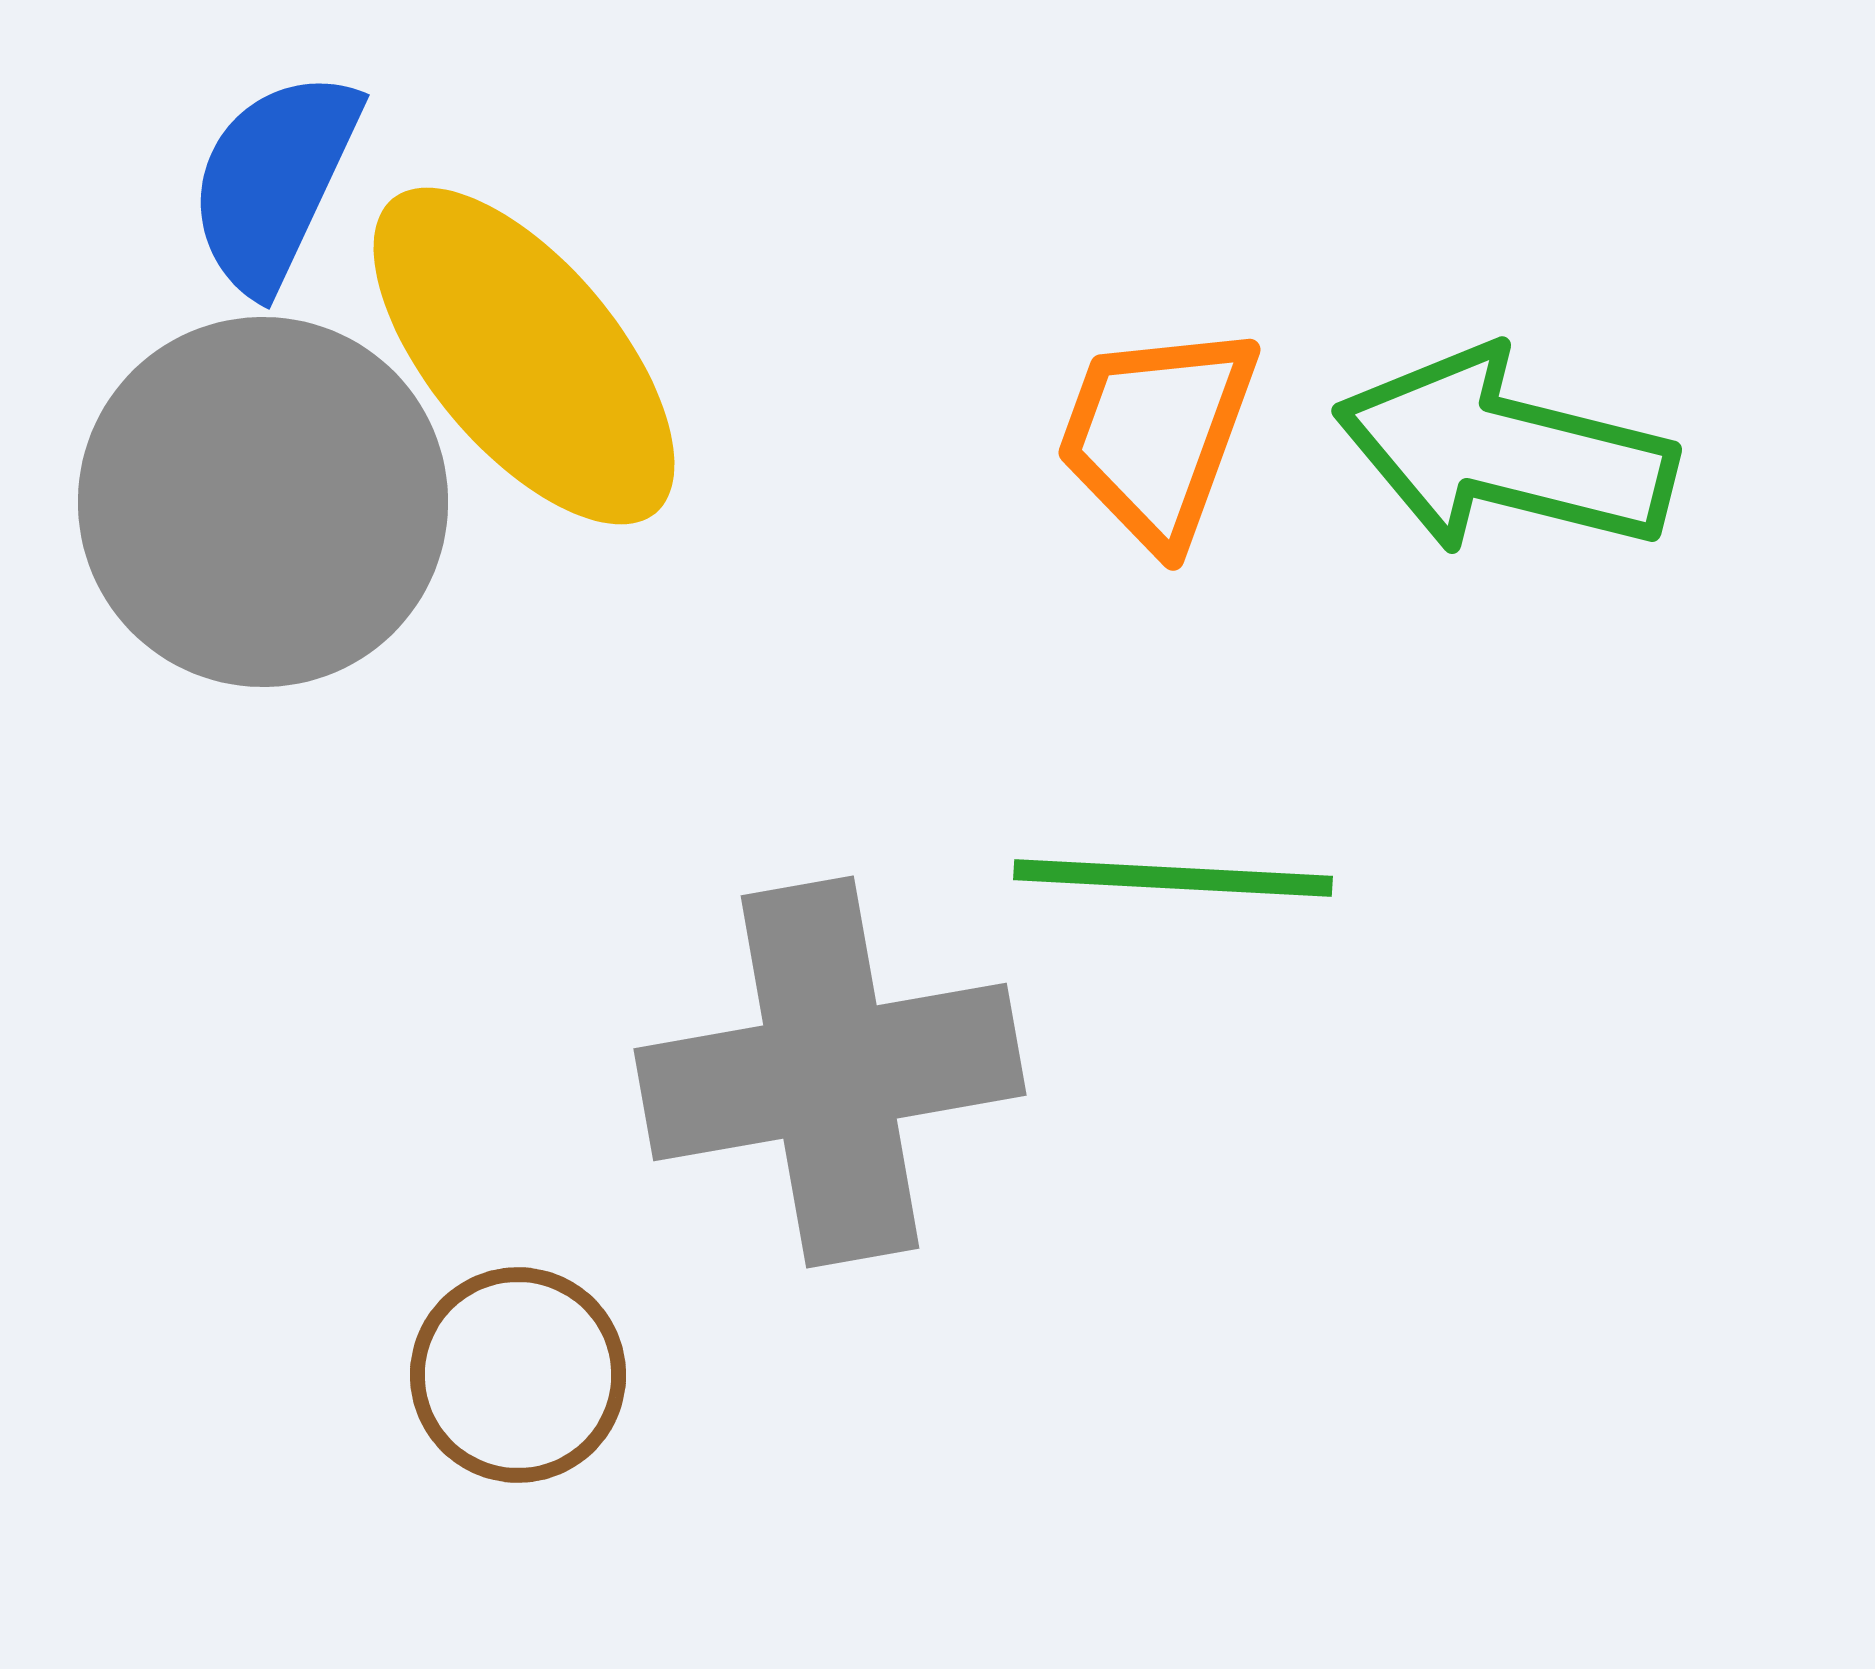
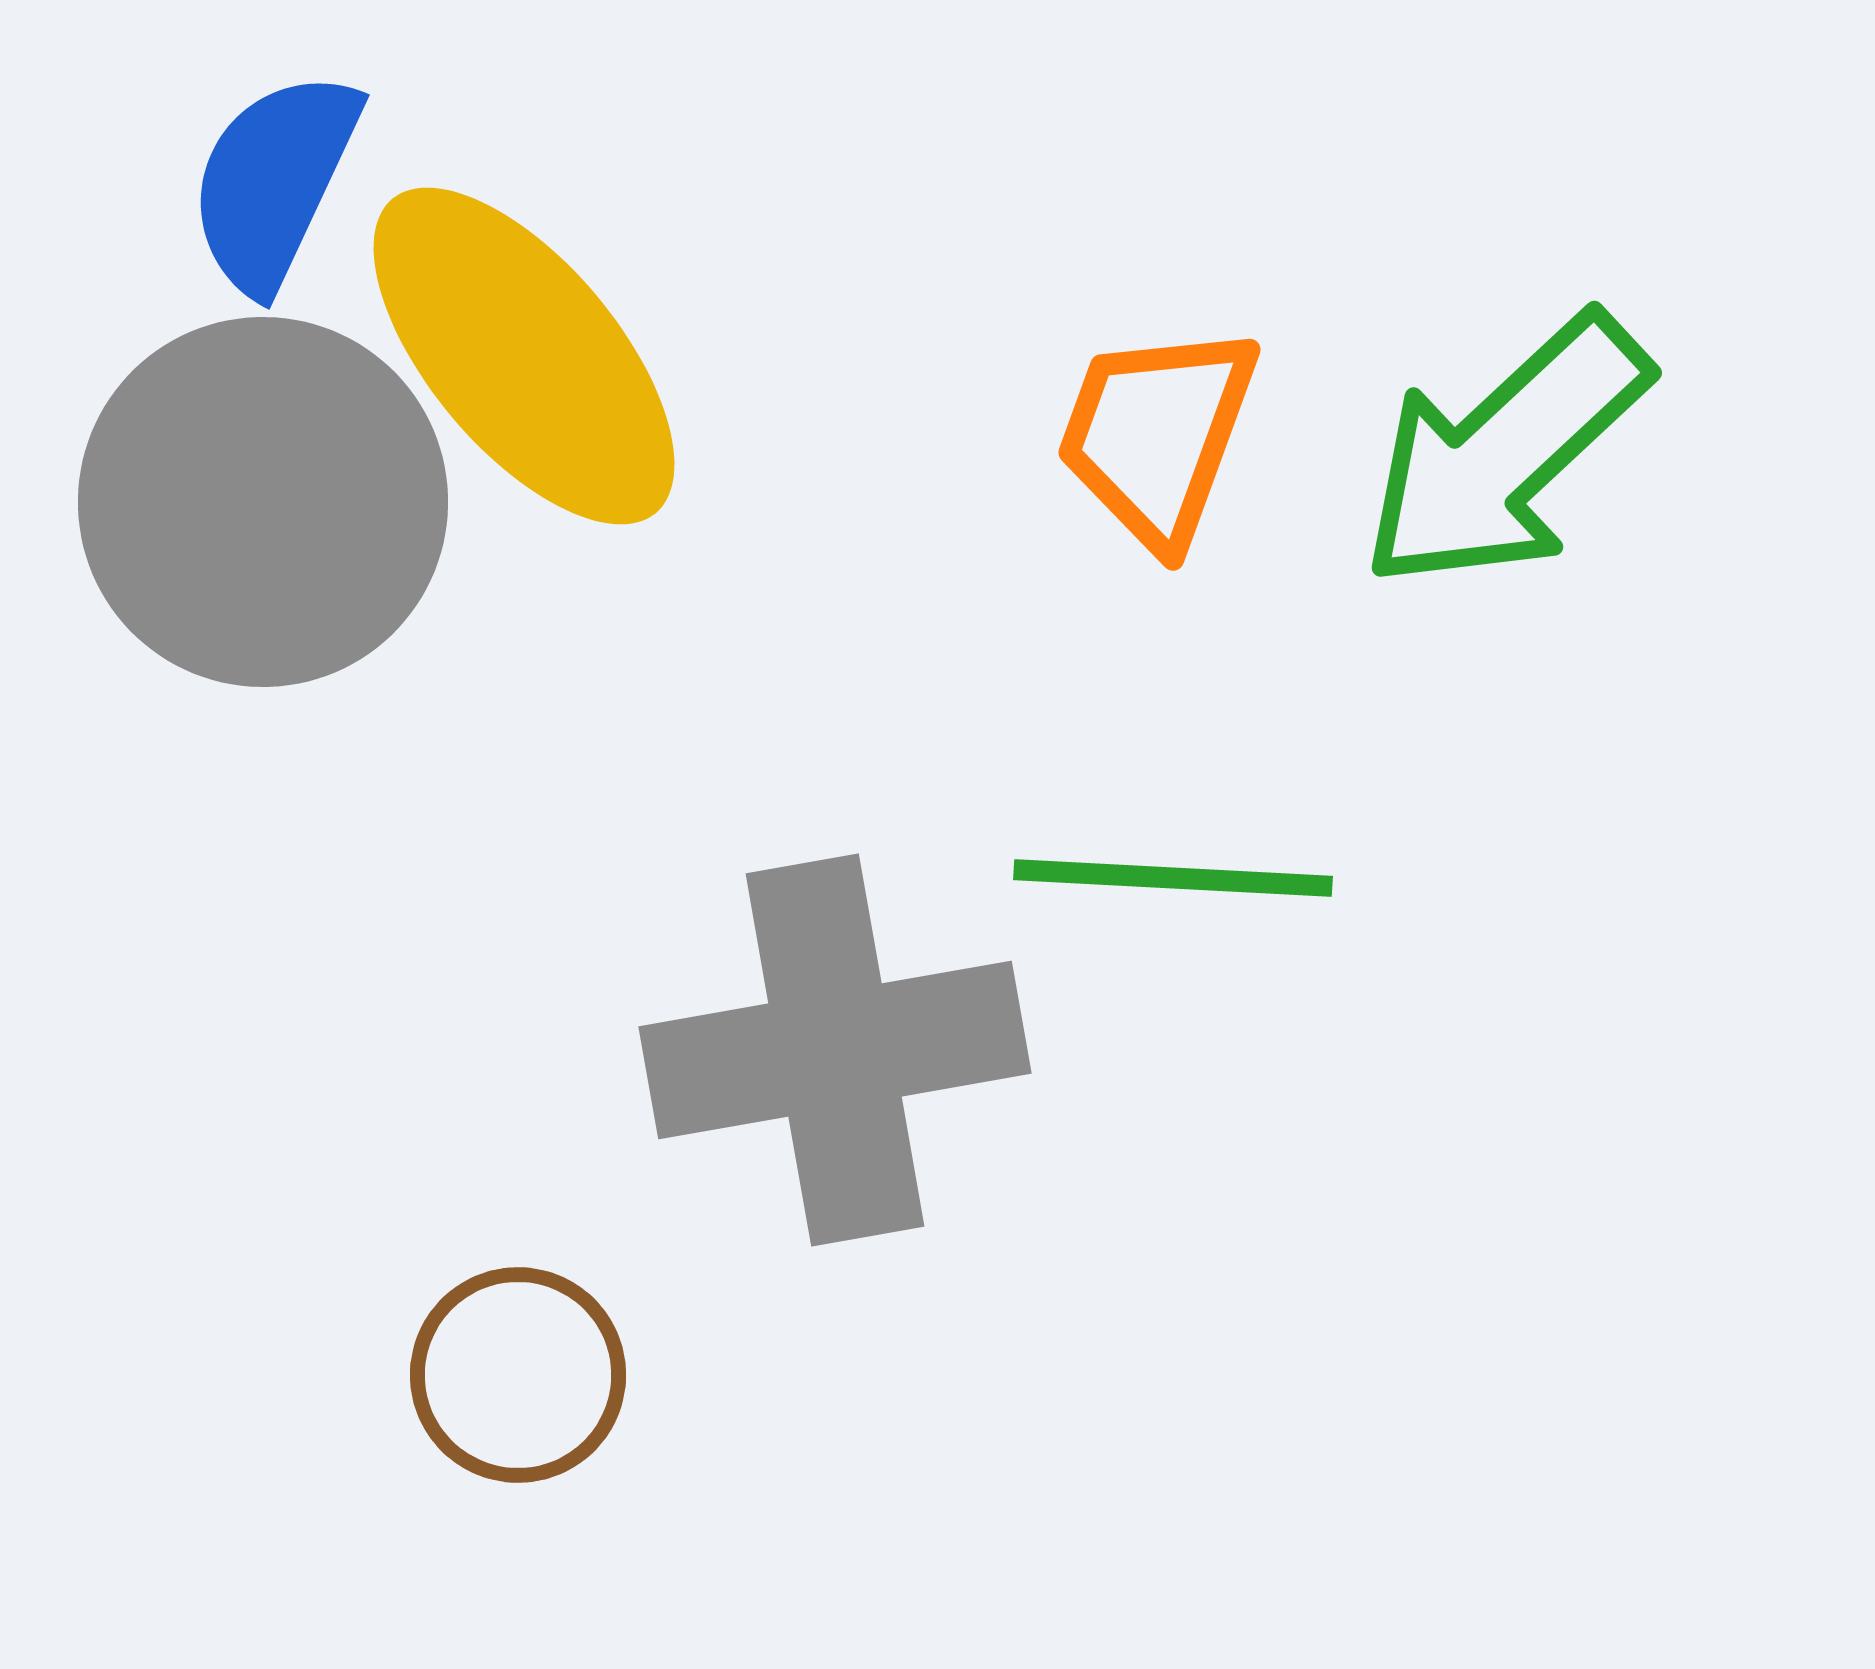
green arrow: rotated 57 degrees counterclockwise
gray cross: moved 5 px right, 22 px up
